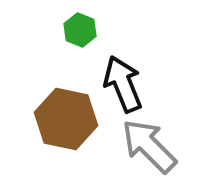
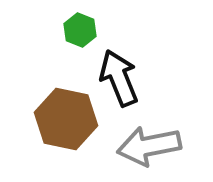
black arrow: moved 4 px left, 6 px up
gray arrow: rotated 56 degrees counterclockwise
